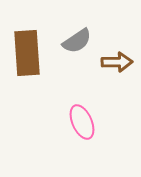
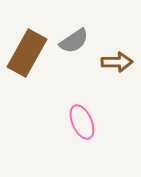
gray semicircle: moved 3 px left
brown rectangle: rotated 33 degrees clockwise
